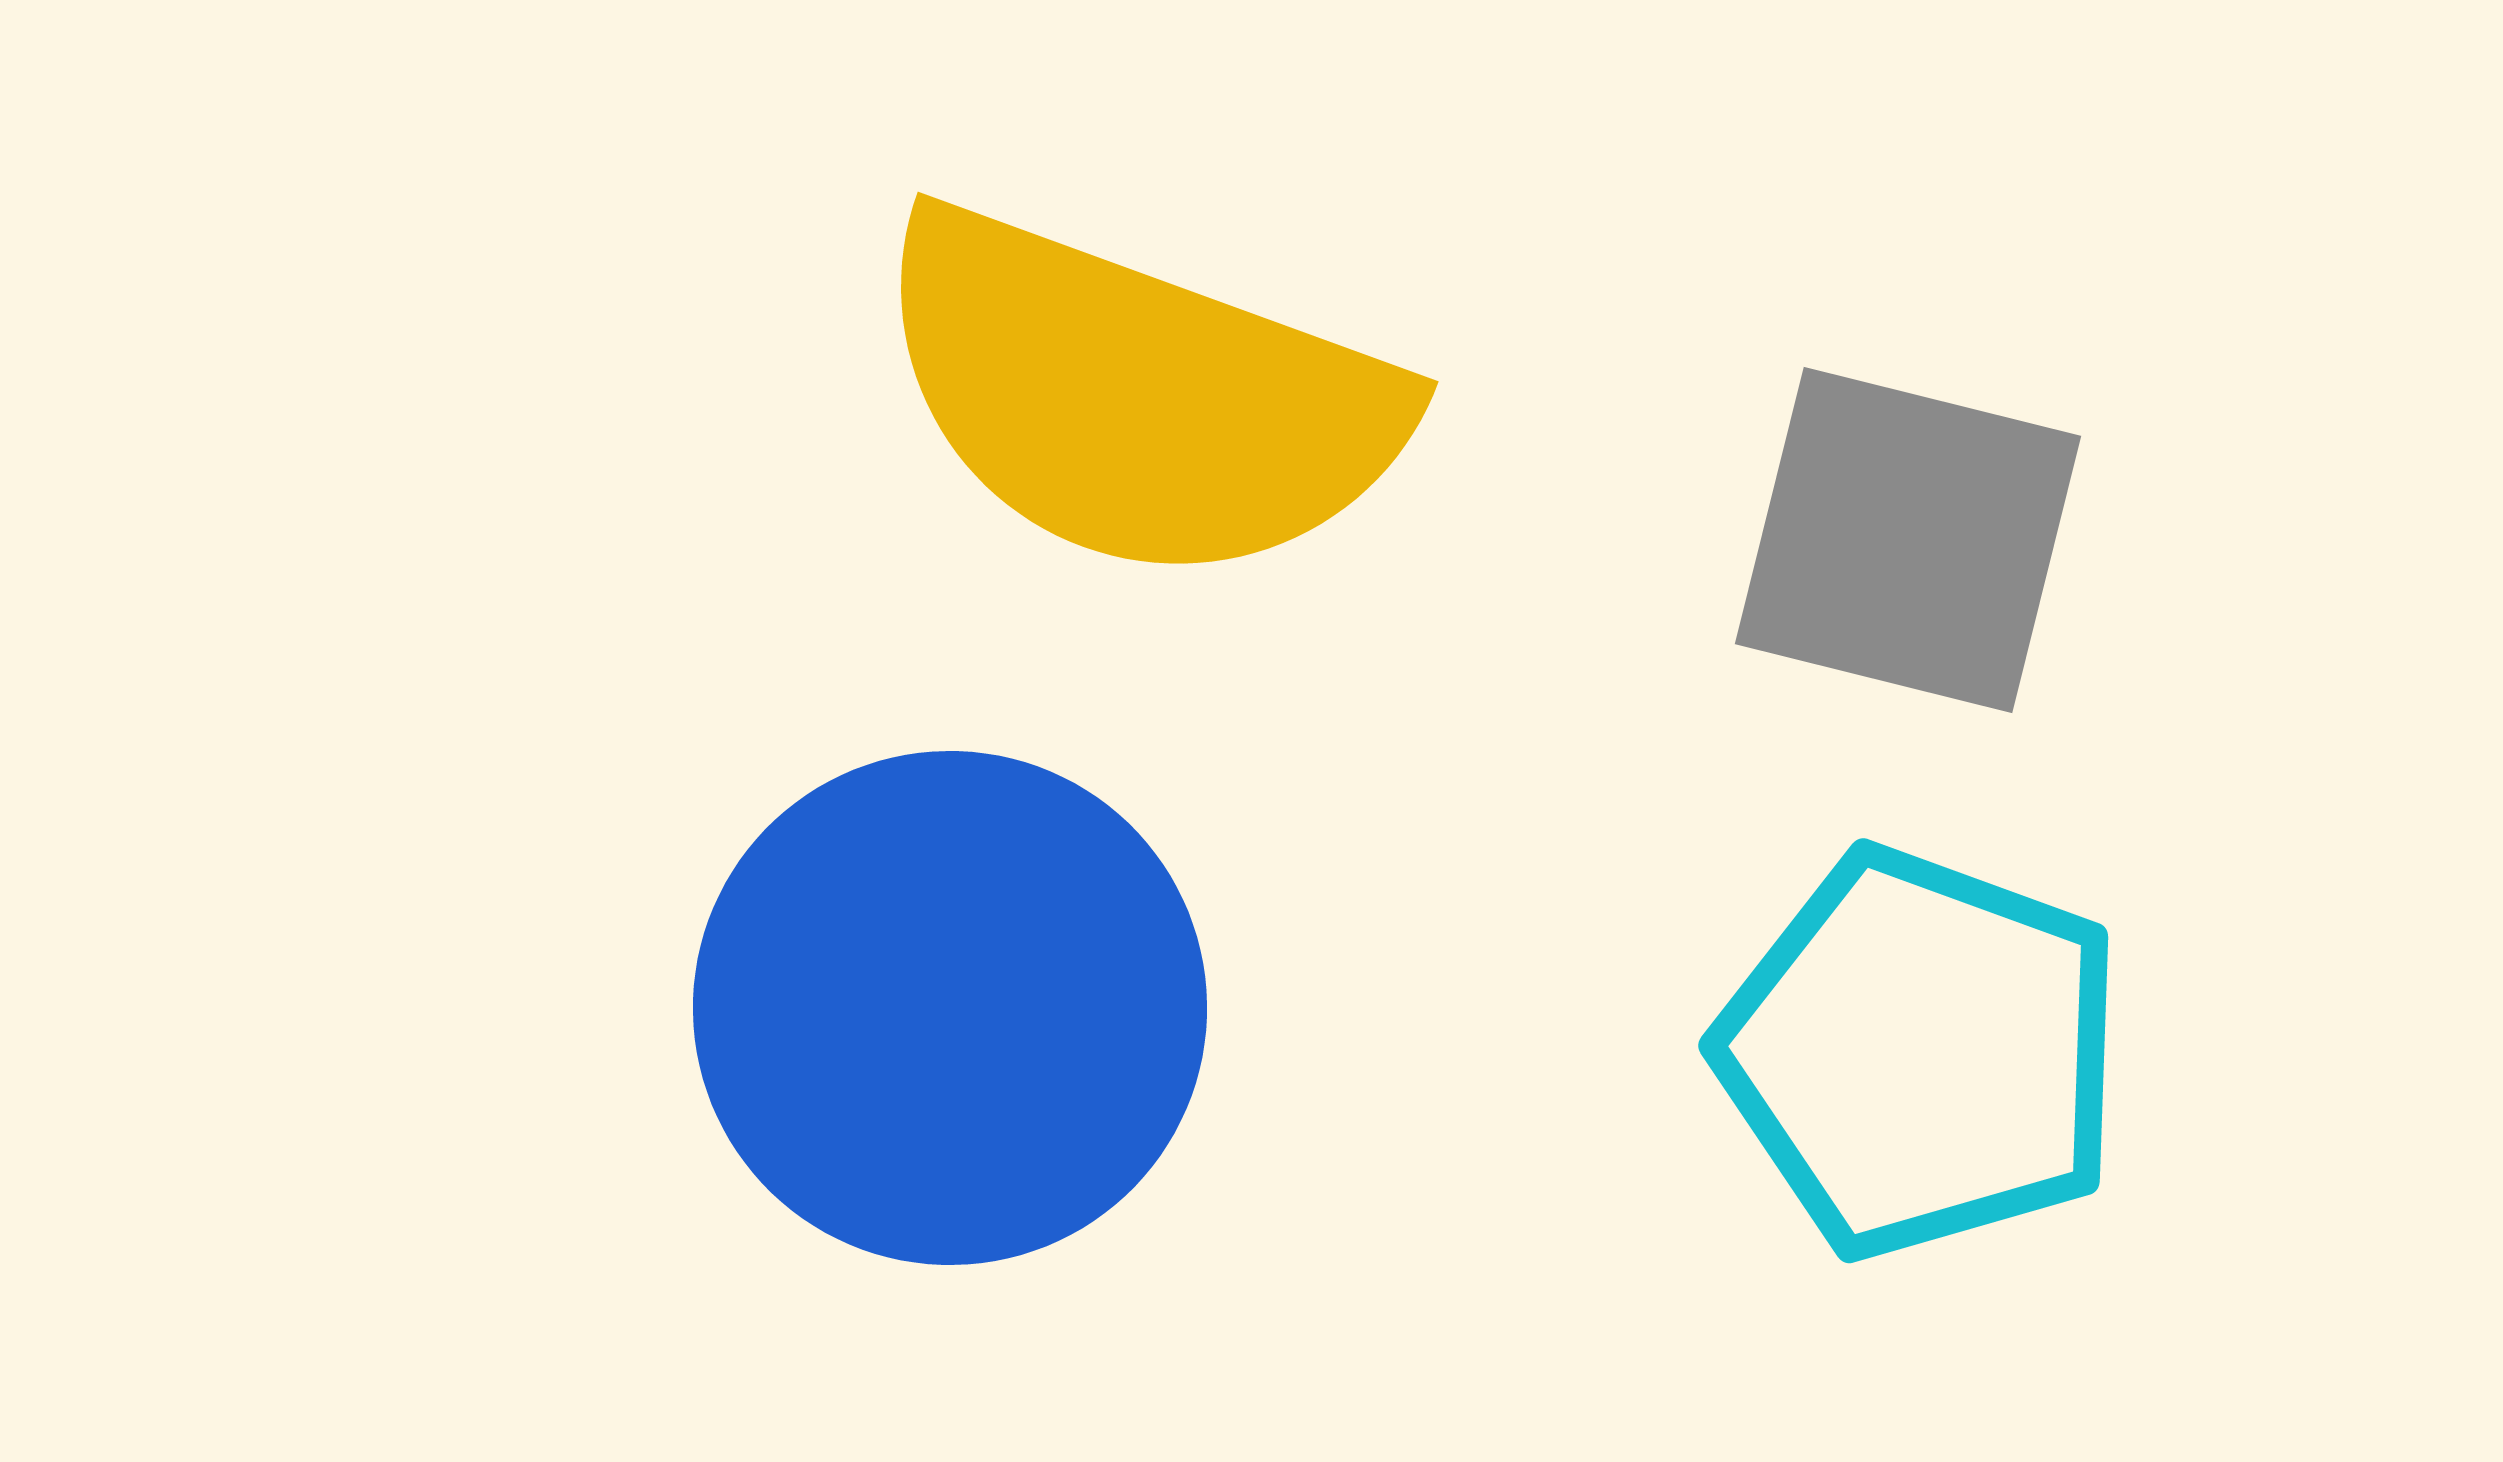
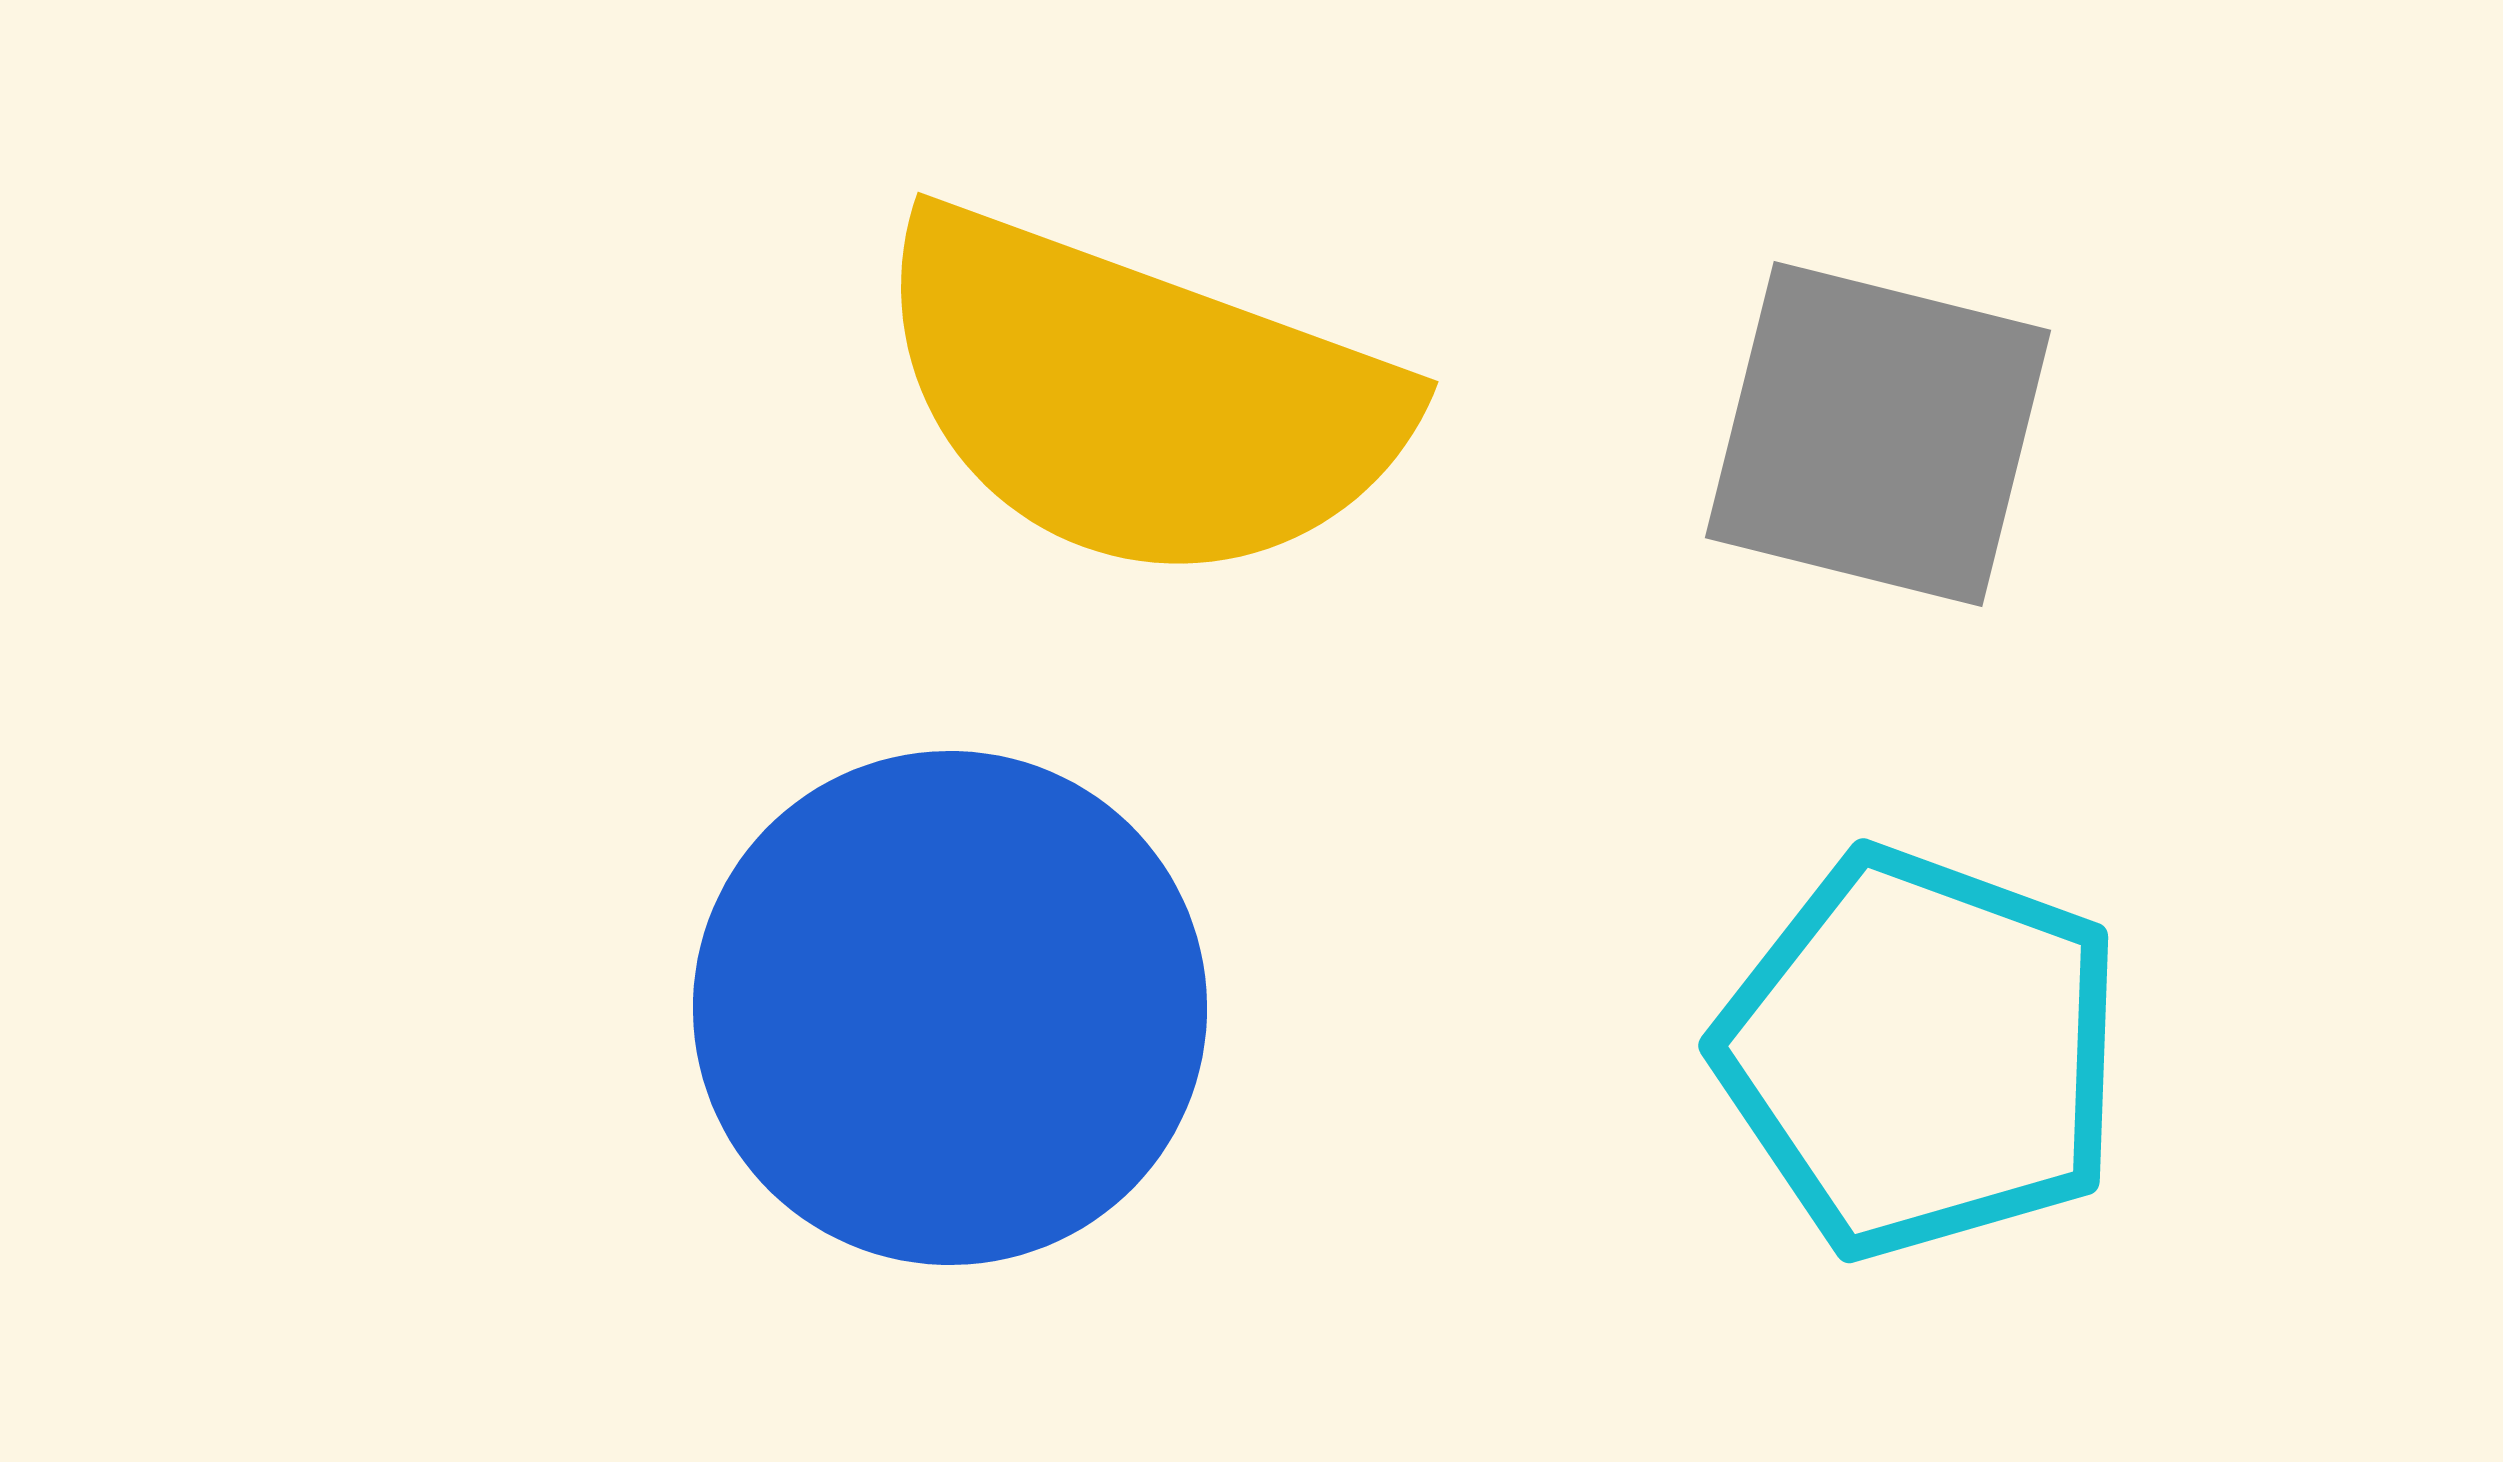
gray square: moved 30 px left, 106 px up
